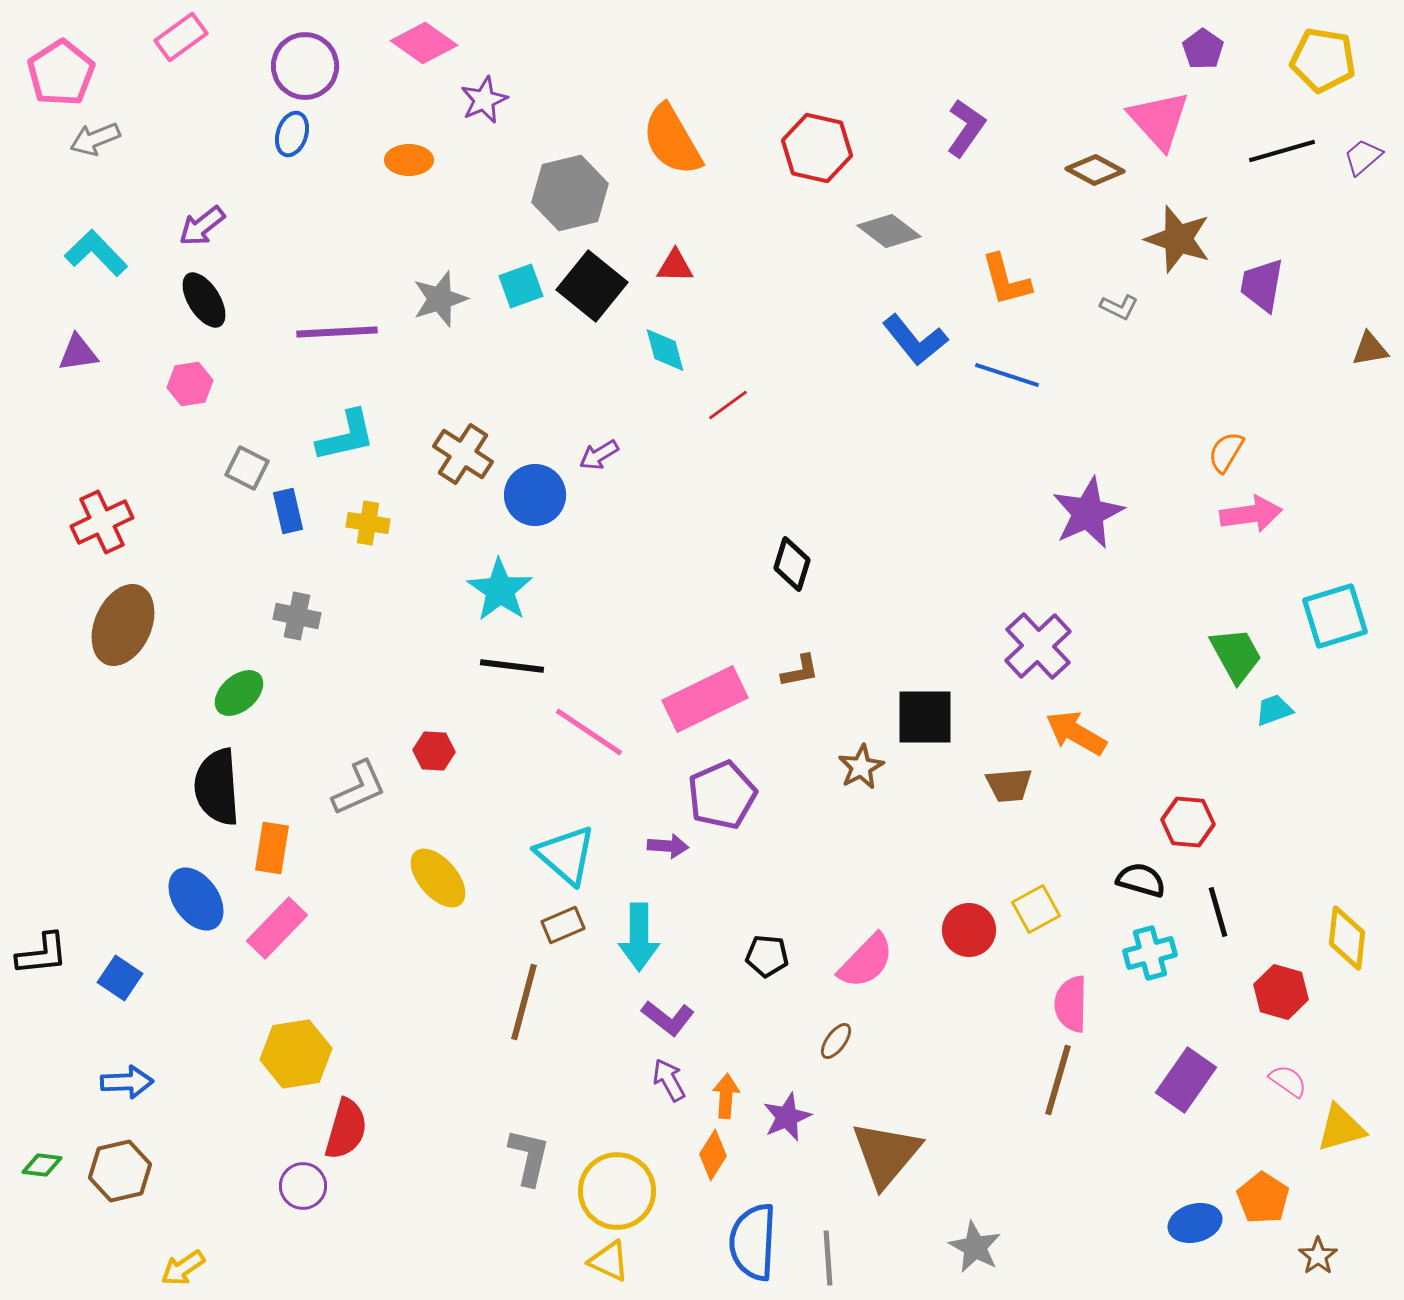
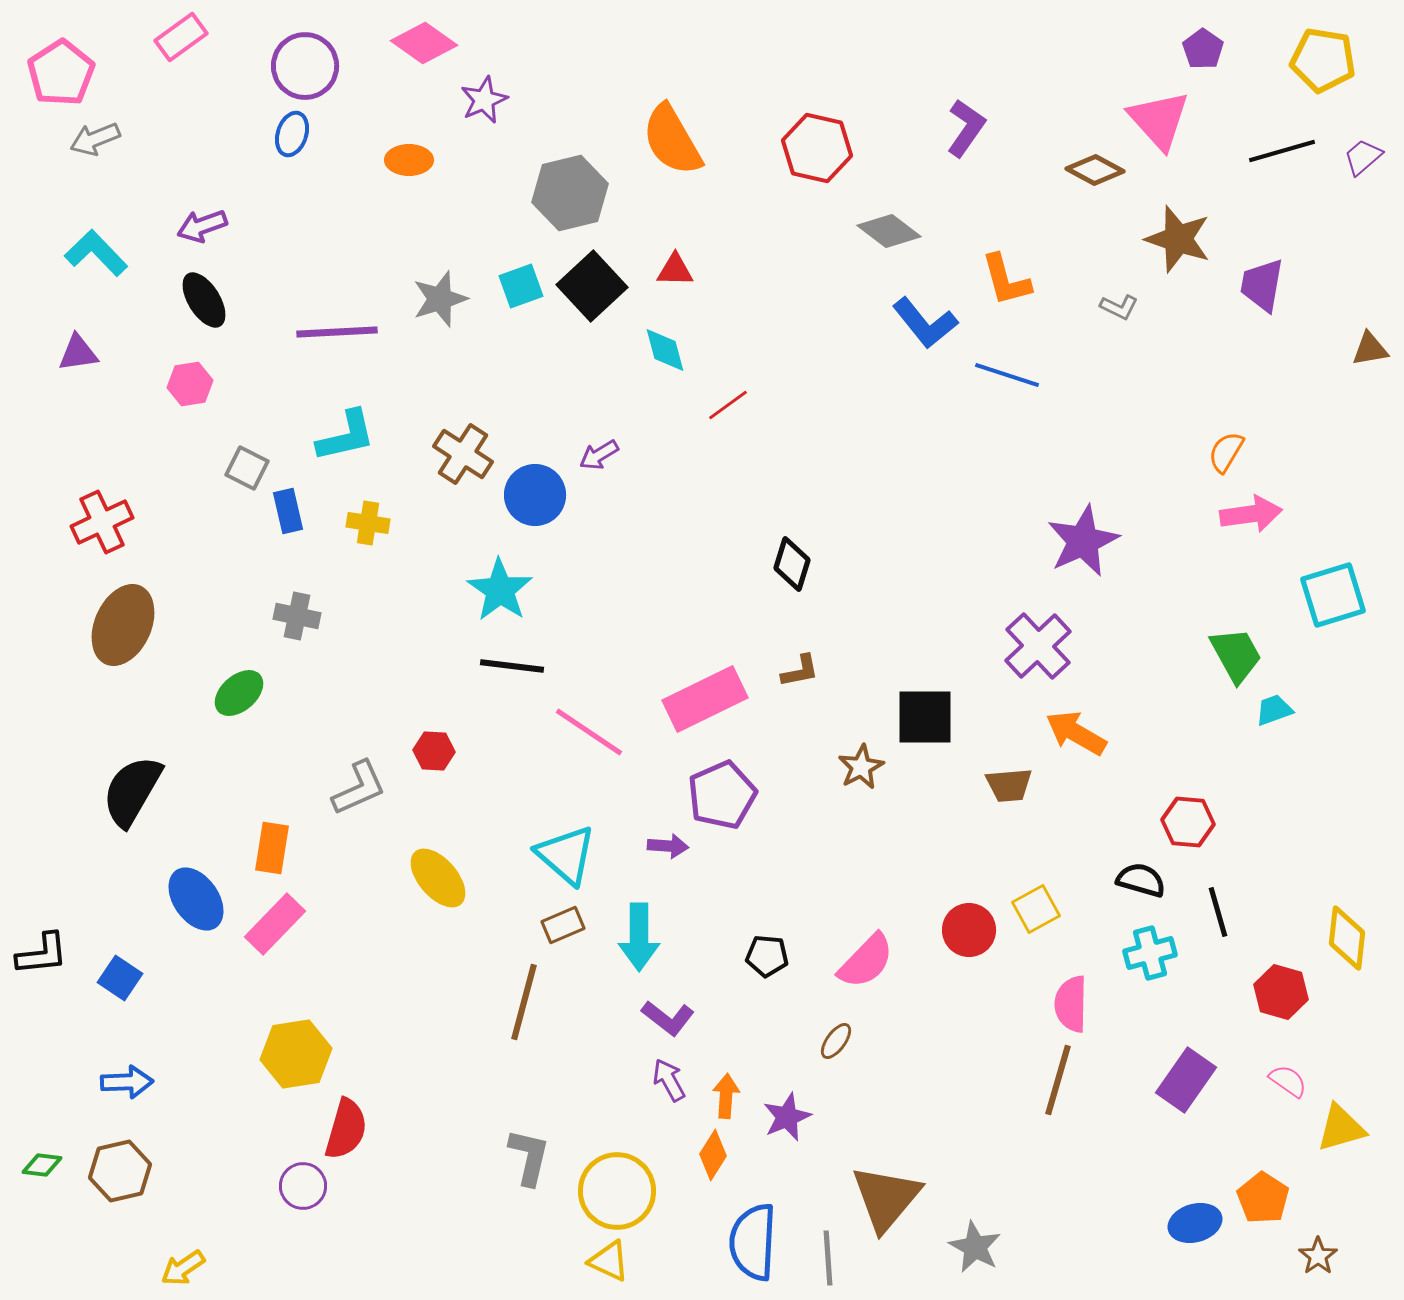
purple arrow at (202, 226): rotated 18 degrees clockwise
red triangle at (675, 266): moved 4 px down
black square at (592, 286): rotated 8 degrees clockwise
blue L-shape at (915, 340): moved 10 px right, 17 px up
purple star at (1088, 513): moved 5 px left, 28 px down
cyan square at (1335, 616): moved 2 px left, 21 px up
black semicircle at (217, 787): moved 85 px left, 4 px down; rotated 34 degrees clockwise
pink rectangle at (277, 928): moved 2 px left, 4 px up
brown triangle at (886, 1154): moved 44 px down
